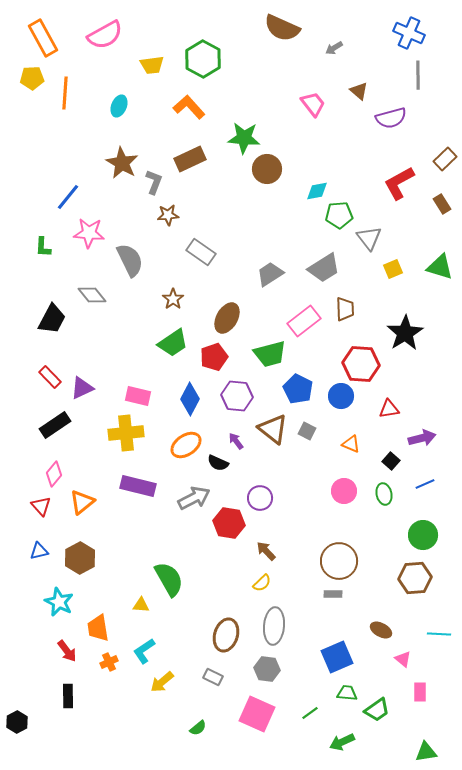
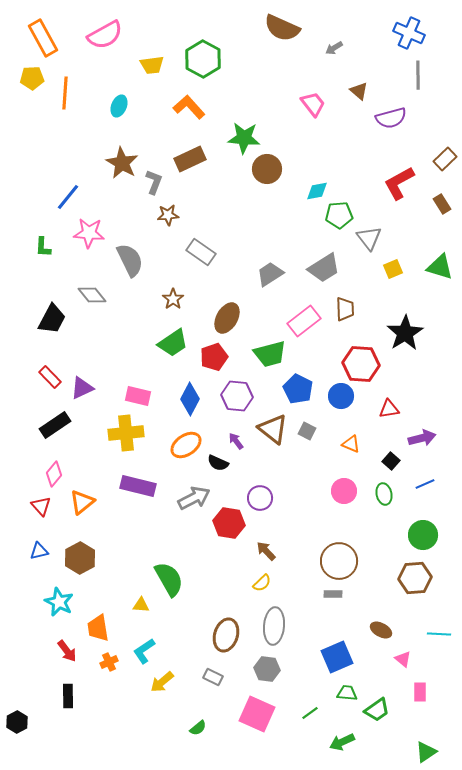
green triangle at (426, 752): rotated 25 degrees counterclockwise
